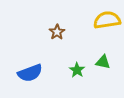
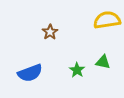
brown star: moved 7 px left
